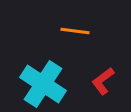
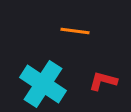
red L-shape: rotated 52 degrees clockwise
